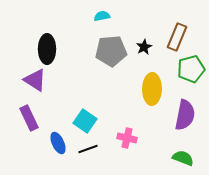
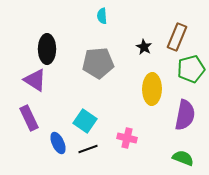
cyan semicircle: rotated 84 degrees counterclockwise
black star: rotated 14 degrees counterclockwise
gray pentagon: moved 13 px left, 12 px down
